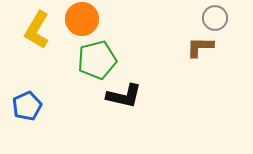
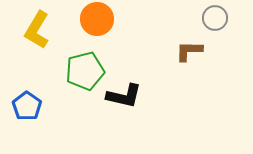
orange circle: moved 15 px right
brown L-shape: moved 11 px left, 4 px down
green pentagon: moved 12 px left, 11 px down
blue pentagon: rotated 12 degrees counterclockwise
